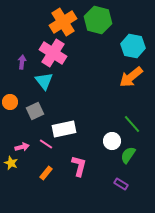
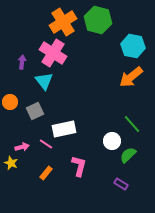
green semicircle: rotated 12 degrees clockwise
